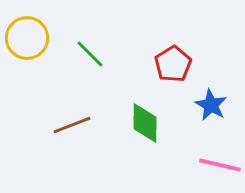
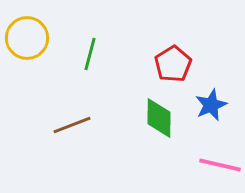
green line: rotated 60 degrees clockwise
blue star: rotated 20 degrees clockwise
green diamond: moved 14 px right, 5 px up
